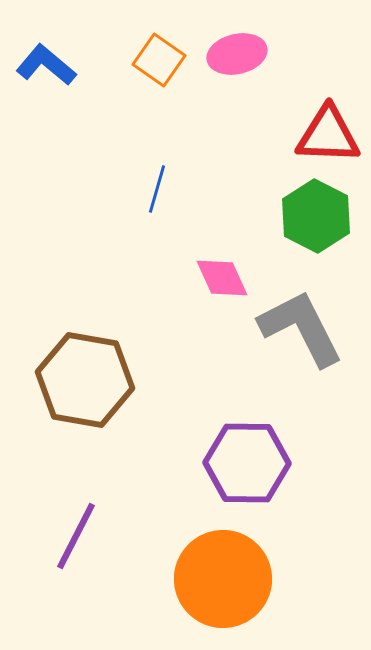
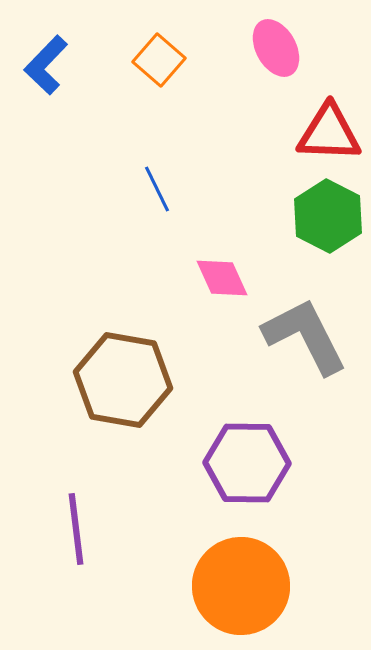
pink ellipse: moved 39 px right, 6 px up; rotated 74 degrees clockwise
orange square: rotated 6 degrees clockwise
blue L-shape: rotated 86 degrees counterclockwise
red triangle: moved 1 px right, 2 px up
blue line: rotated 42 degrees counterclockwise
green hexagon: moved 12 px right
gray L-shape: moved 4 px right, 8 px down
brown hexagon: moved 38 px right
purple line: moved 7 px up; rotated 34 degrees counterclockwise
orange circle: moved 18 px right, 7 px down
